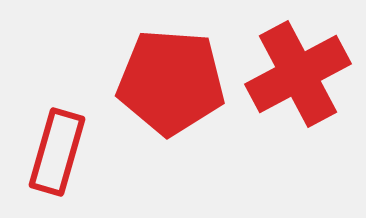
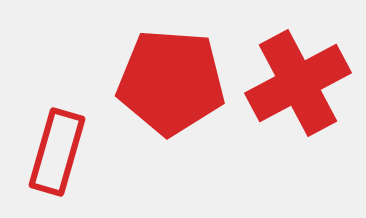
red cross: moved 9 px down
